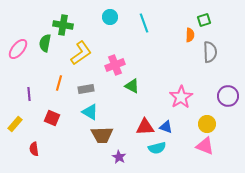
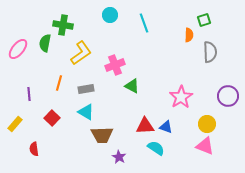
cyan circle: moved 2 px up
orange semicircle: moved 1 px left
cyan triangle: moved 4 px left
red square: rotated 21 degrees clockwise
red triangle: moved 1 px up
cyan semicircle: moved 1 px left; rotated 132 degrees counterclockwise
